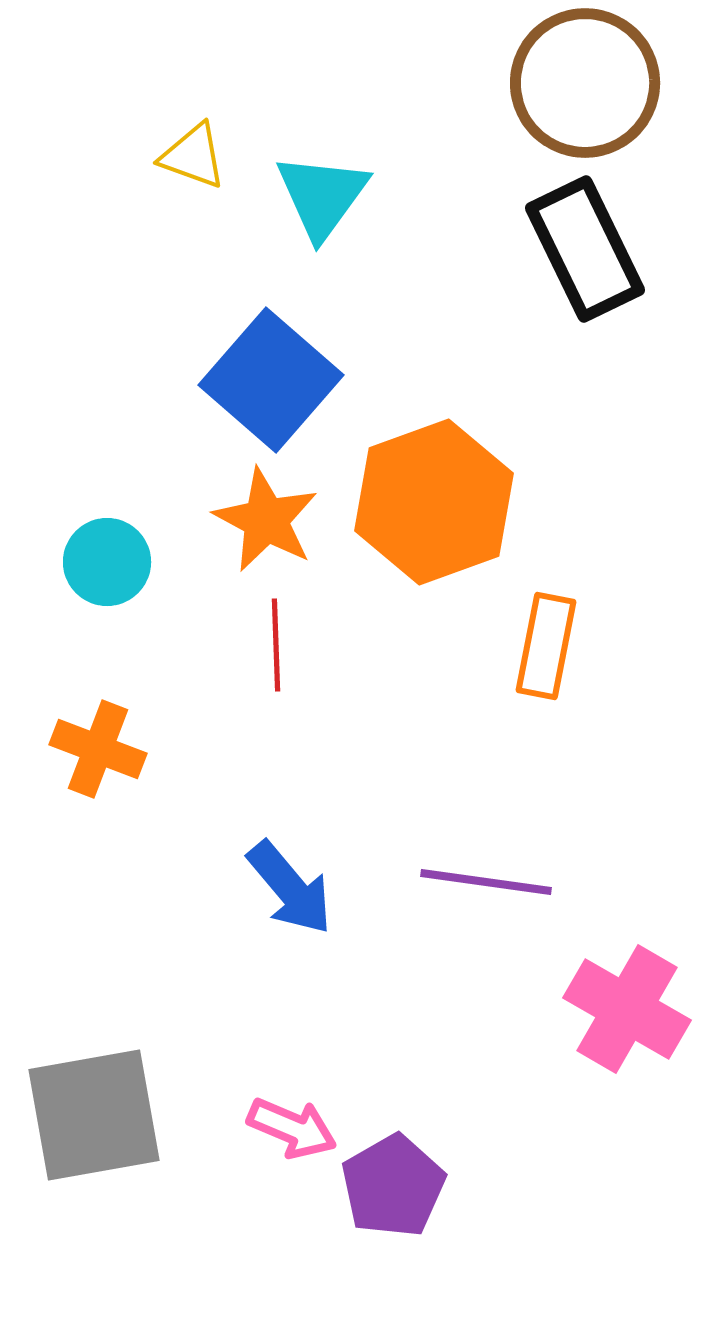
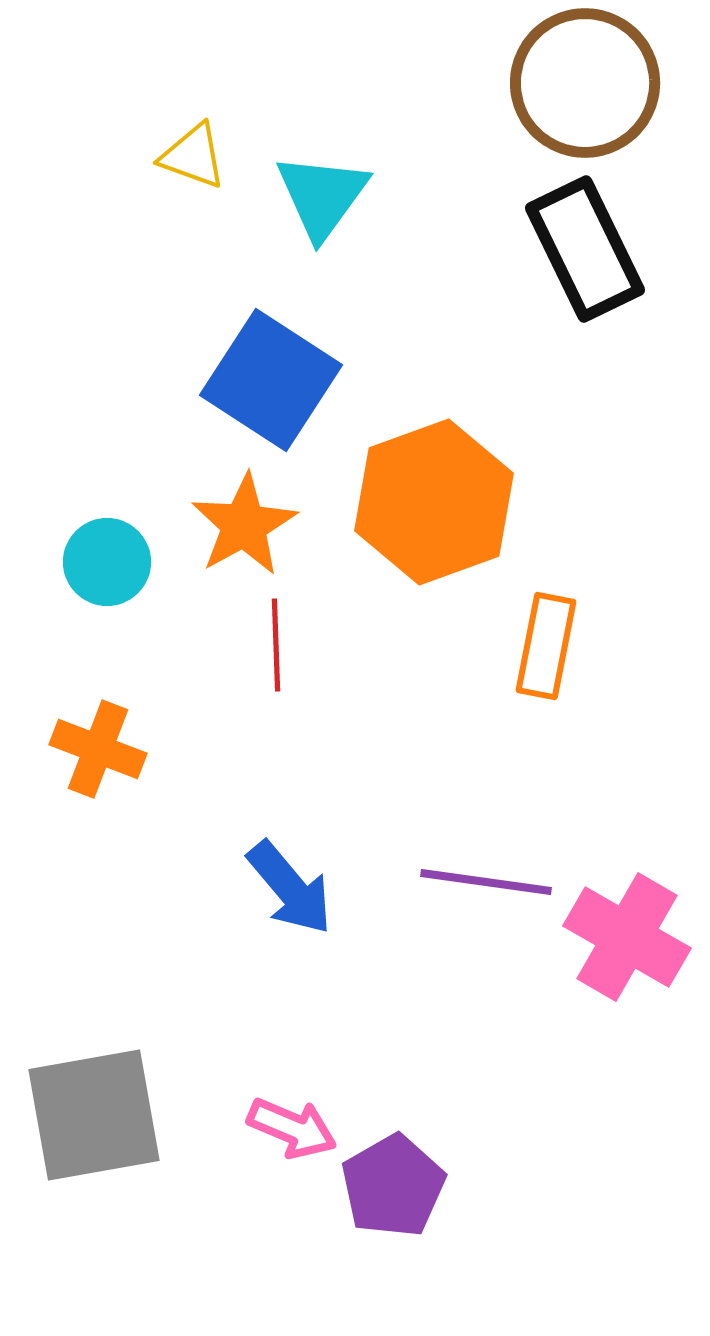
blue square: rotated 8 degrees counterclockwise
orange star: moved 22 px left, 5 px down; rotated 15 degrees clockwise
pink cross: moved 72 px up
